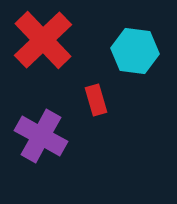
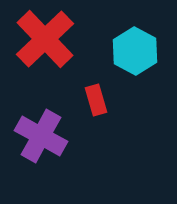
red cross: moved 2 px right, 1 px up
cyan hexagon: rotated 21 degrees clockwise
